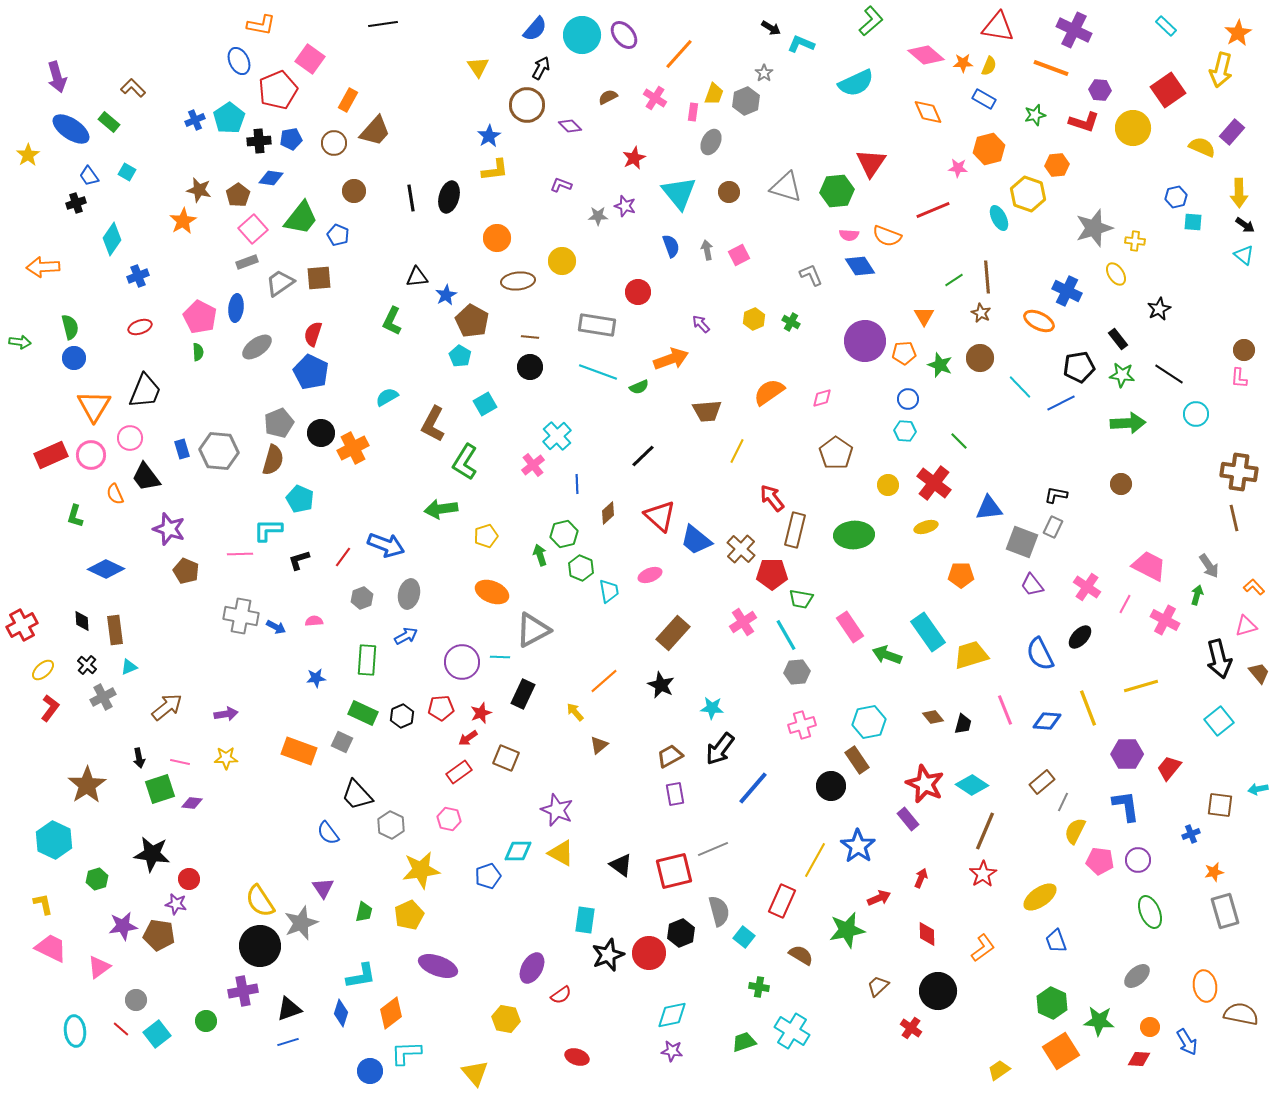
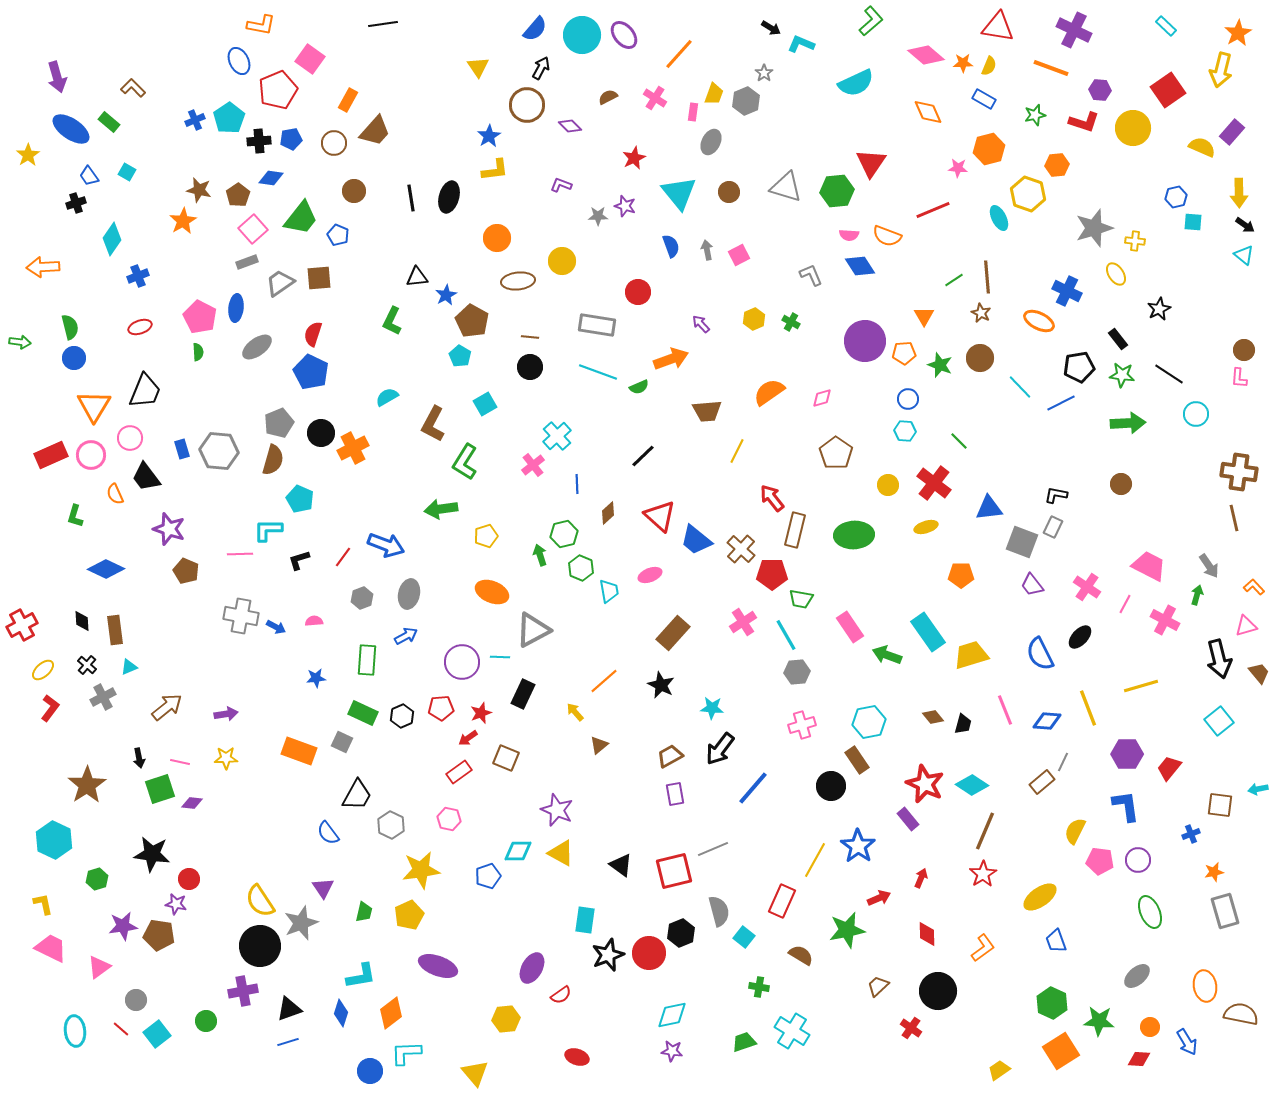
black trapezoid at (357, 795): rotated 108 degrees counterclockwise
gray line at (1063, 802): moved 40 px up
yellow hexagon at (506, 1019): rotated 16 degrees counterclockwise
